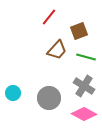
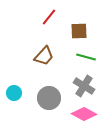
brown square: rotated 18 degrees clockwise
brown trapezoid: moved 13 px left, 6 px down
cyan circle: moved 1 px right
